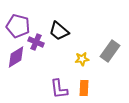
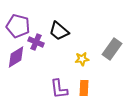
gray rectangle: moved 2 px right, 2 px up
